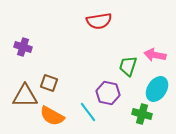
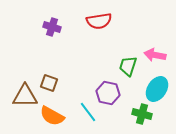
purple cross: moved 29 px right, 20 px up
